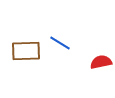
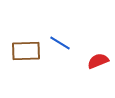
red semicircle: moved 3 px left, 1 px up; rotated 10 degrees counterclockwise
